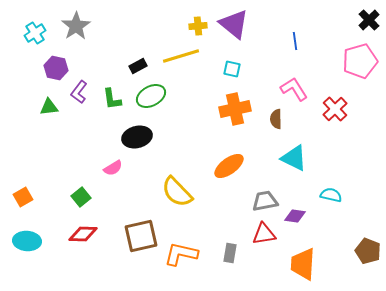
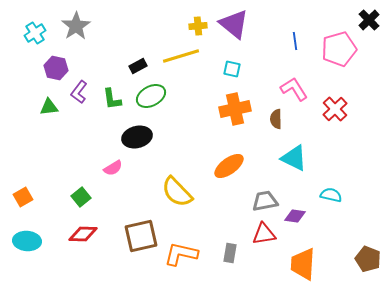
pink pentagon: moved 21 px left, 12 px up
brown pentagon: moved 8 px down
